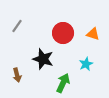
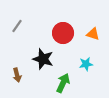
cyan star: rotated 16 degrees clockwise
